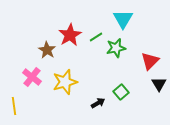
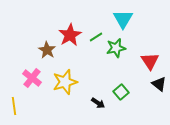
red triangle: rotated 18 degrees counterclockwise
pink cross: moved 1 px down
black triangle: rotated 21 degrees counterclockwise
black arrow: rotated 64 degrees clockwise
